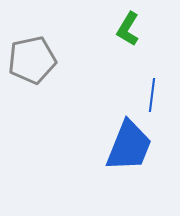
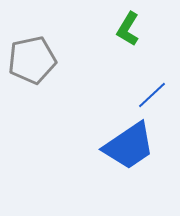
blue line: rotated 40 degrees clockwise
blue trapezoid: rotated 34 degrees clockwise
